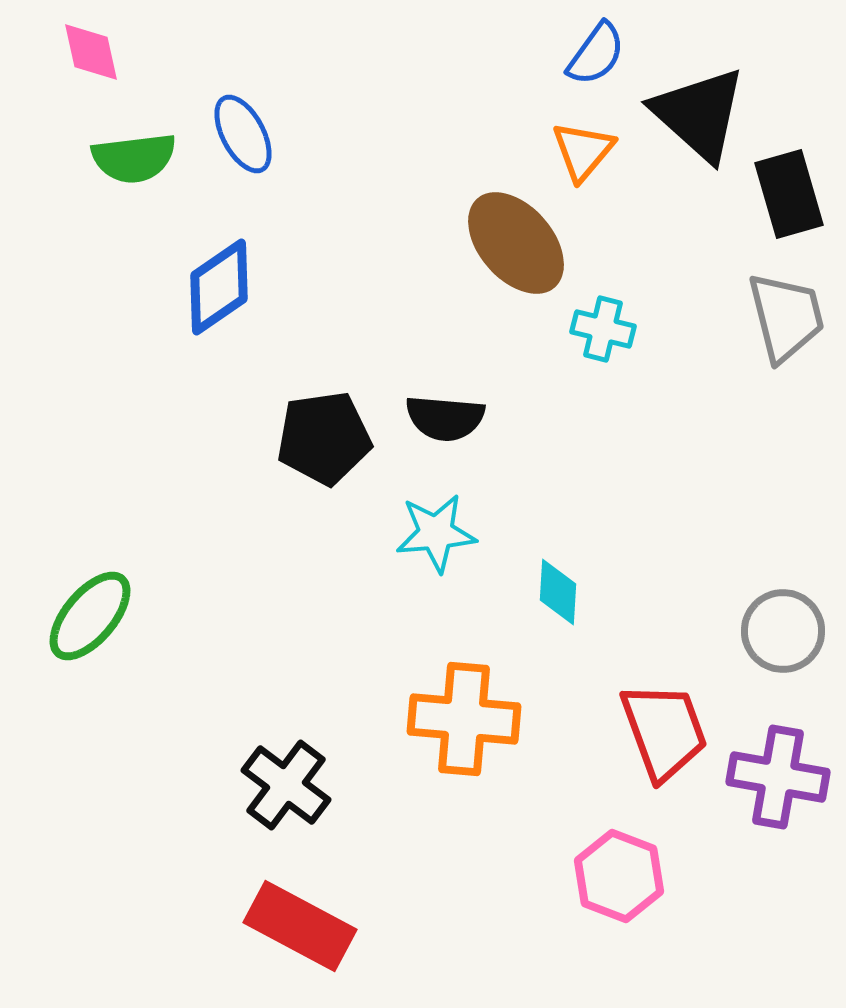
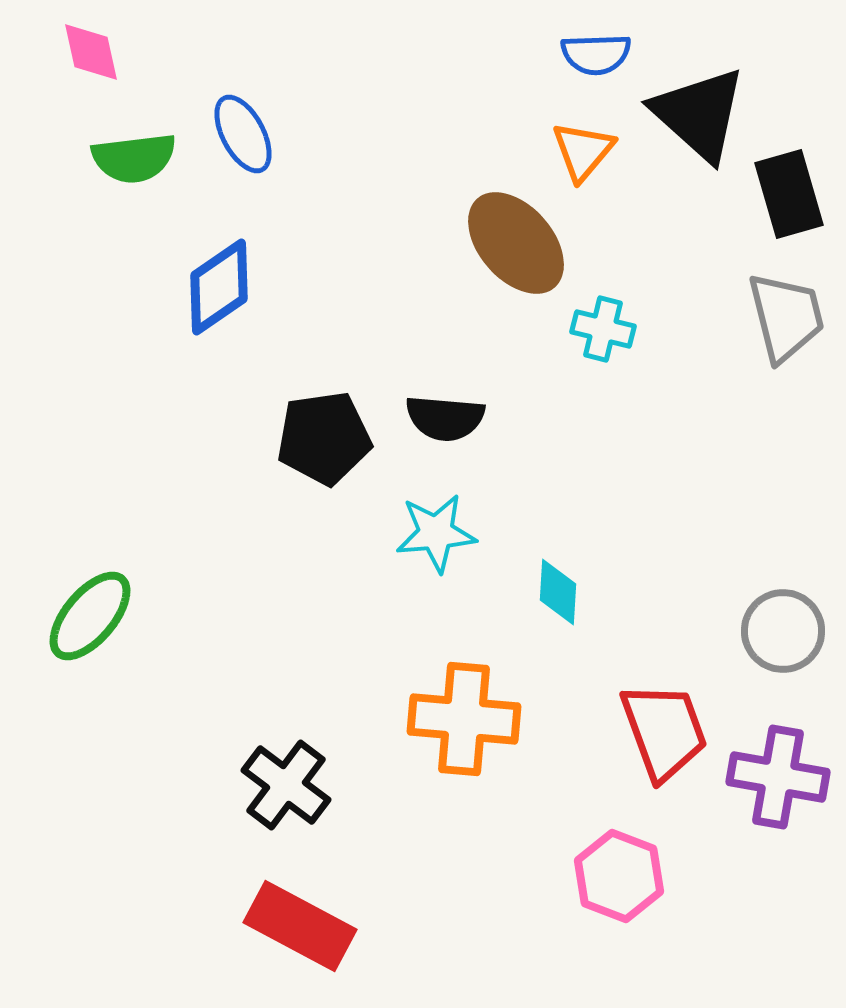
blue semicircle: rotated 52 degrees clockwise
